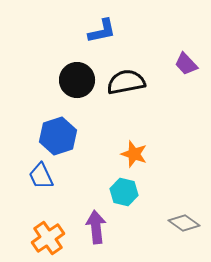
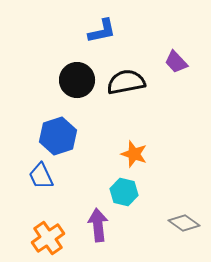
purple trapezoid: moved 10 px left, 2 px up
purple arrow: moved 2 px right, 2 px up
